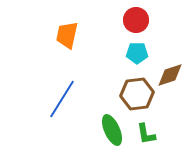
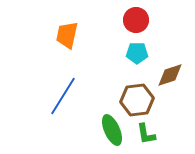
brown hexagon: moved 6 px down
blue line: moved 1 px right, 3 px up
